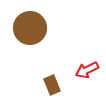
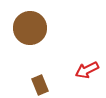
brown rectangle: moved 12 px left
